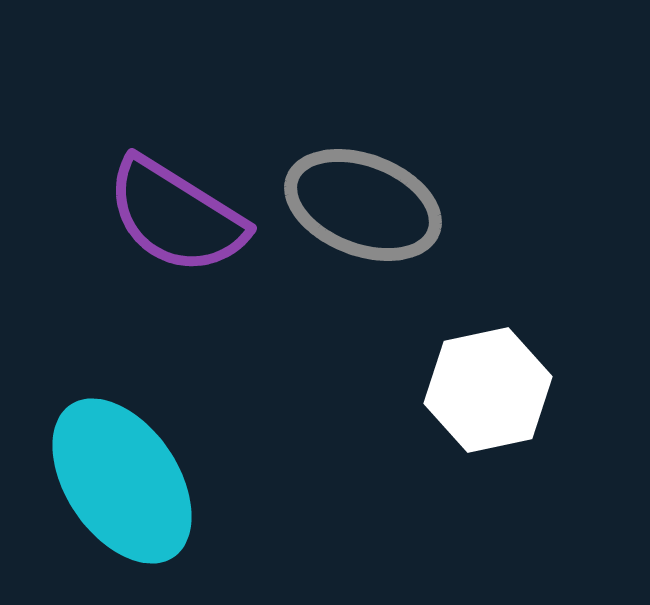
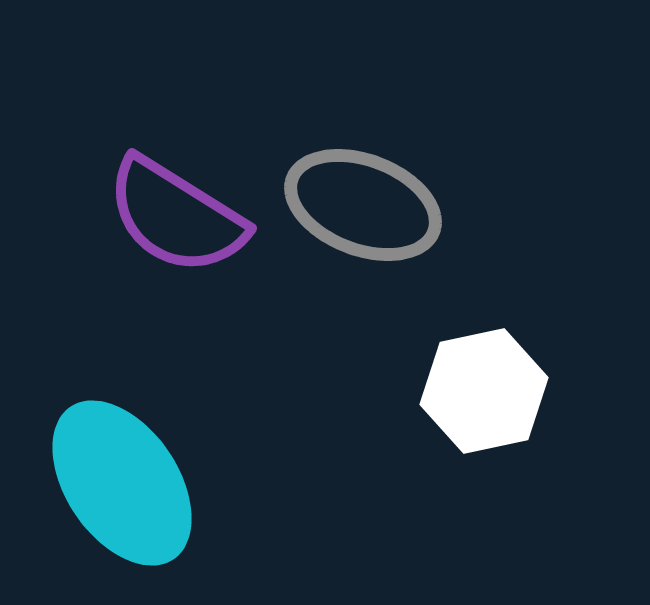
white hexagon: moved 4 px left, 1 px down
cyan ellipse: moved 2 px down
